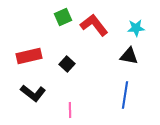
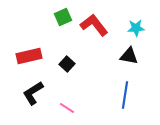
black L-shape: rotated 110 degrees clockwise
pink line: moved 3 px left, 2 px up; rotated 56 degrees counterclockwise
